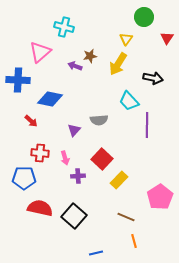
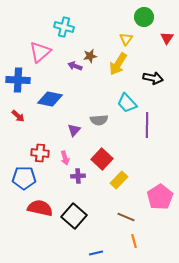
cyan trapezoid: moved 2 px left, 2 px down
red arrow: moved 13 px left, 5 px up
